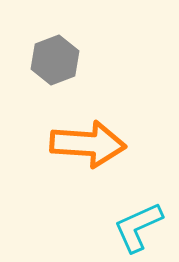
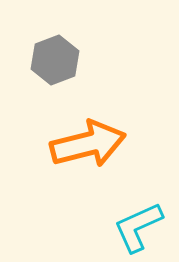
orange arrow: rotated 18 degrees counterclockwise
